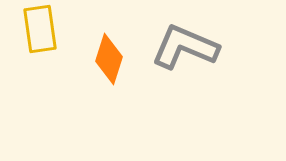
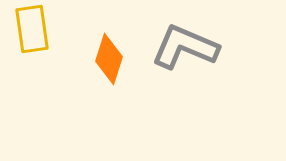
yellow rectangle: moved 8 px left
